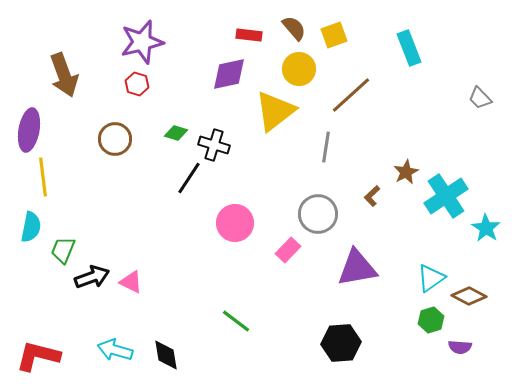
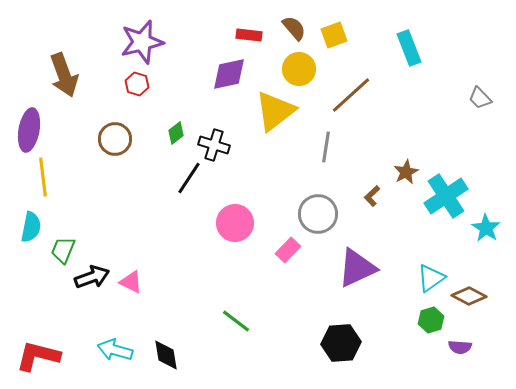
green diamond: rotated 55 degrees counterclockwise
purple triangle: rotated 15 degrees counterclockwise
